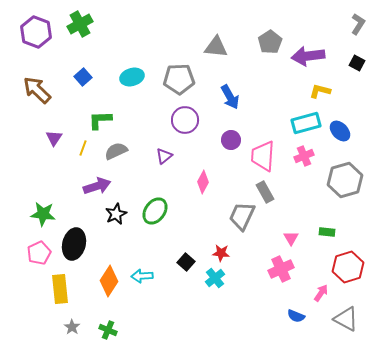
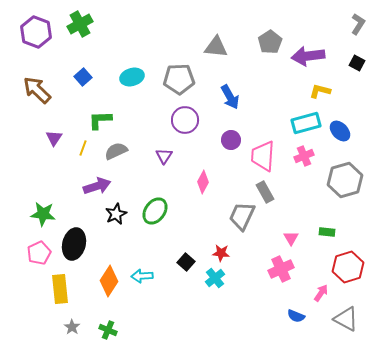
purple triangle at (164, 156): rotated 18 degrees counterclockwise
